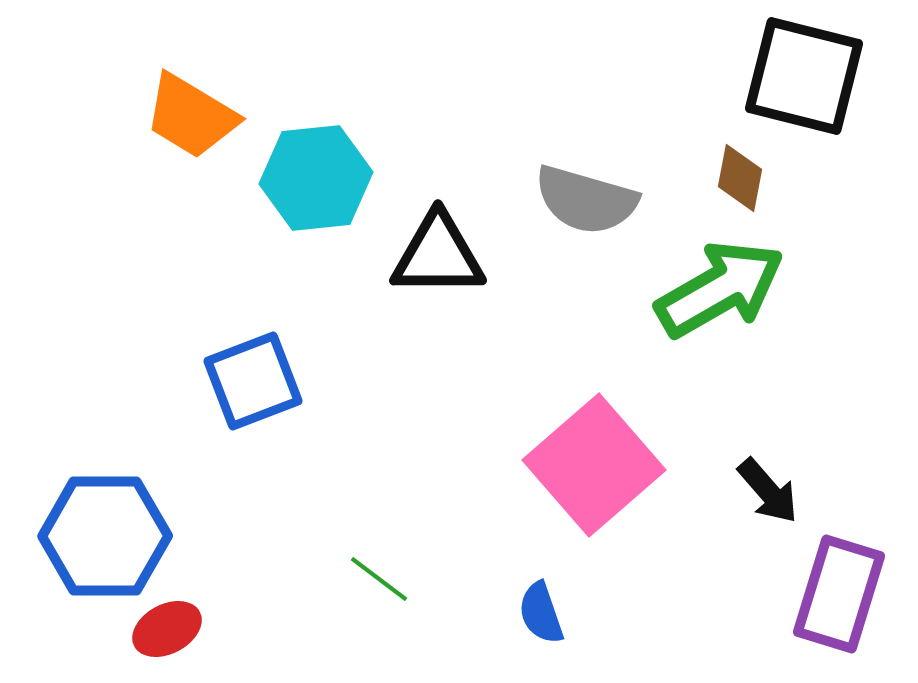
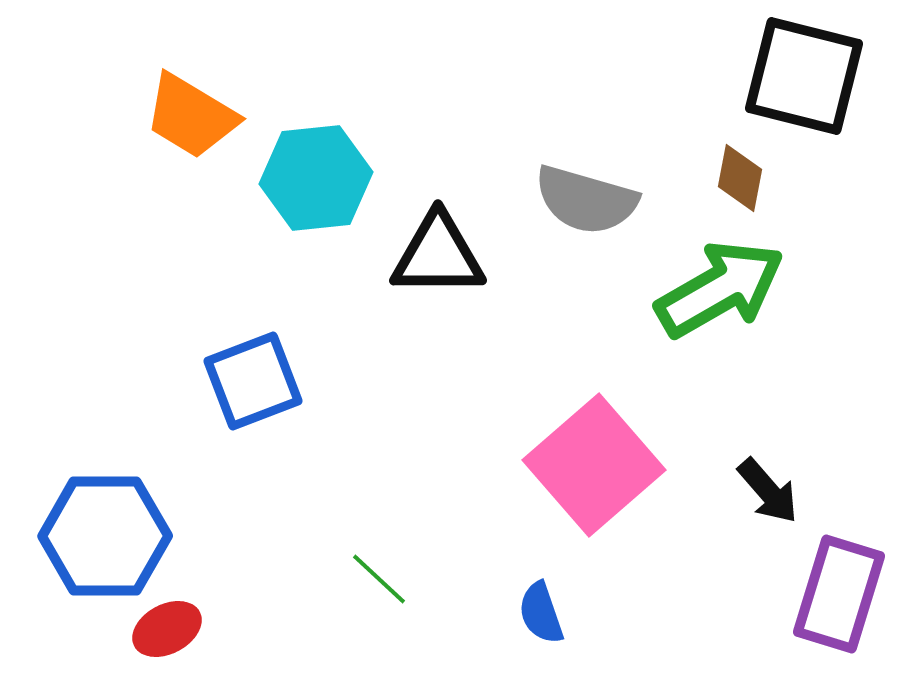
green line: rotated 6 degrees clockwise
